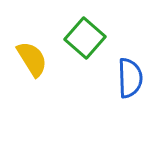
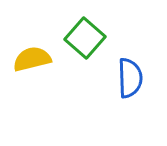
yellow semicircle: rotated 72 degrees counterclockwise
